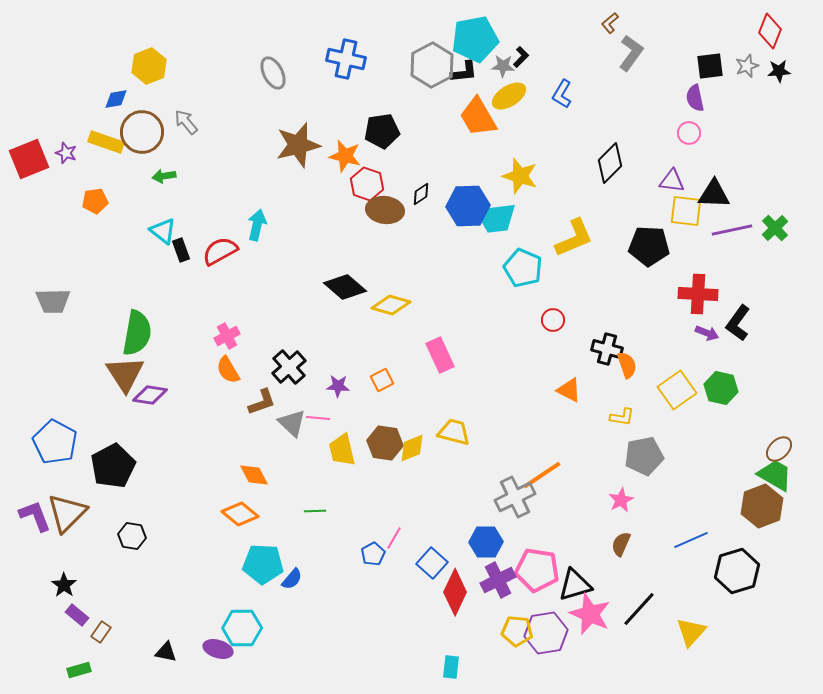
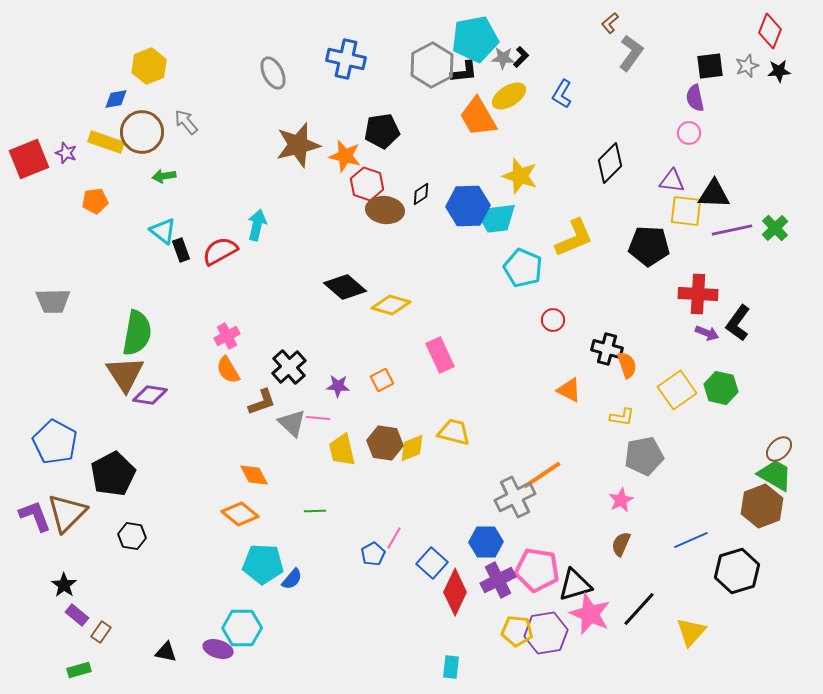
gray star at (503, 66): moved 8 px up
black pentagon at (113, 466): moved 8 px down
